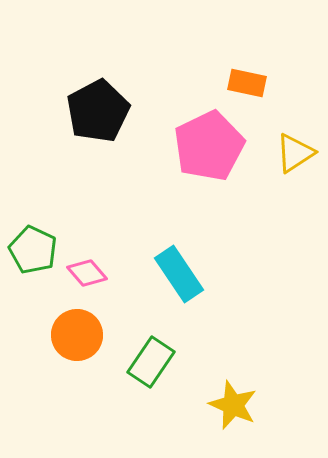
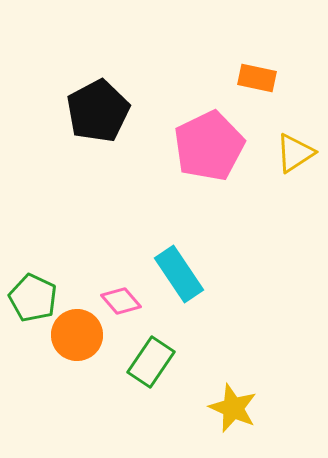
orange rectangle: moved 10 px right, 5 px up
green pentagon: moved 48 px down
pink diamond: moved 34 px right, 28 px down
yellow star: moved 3 px down
